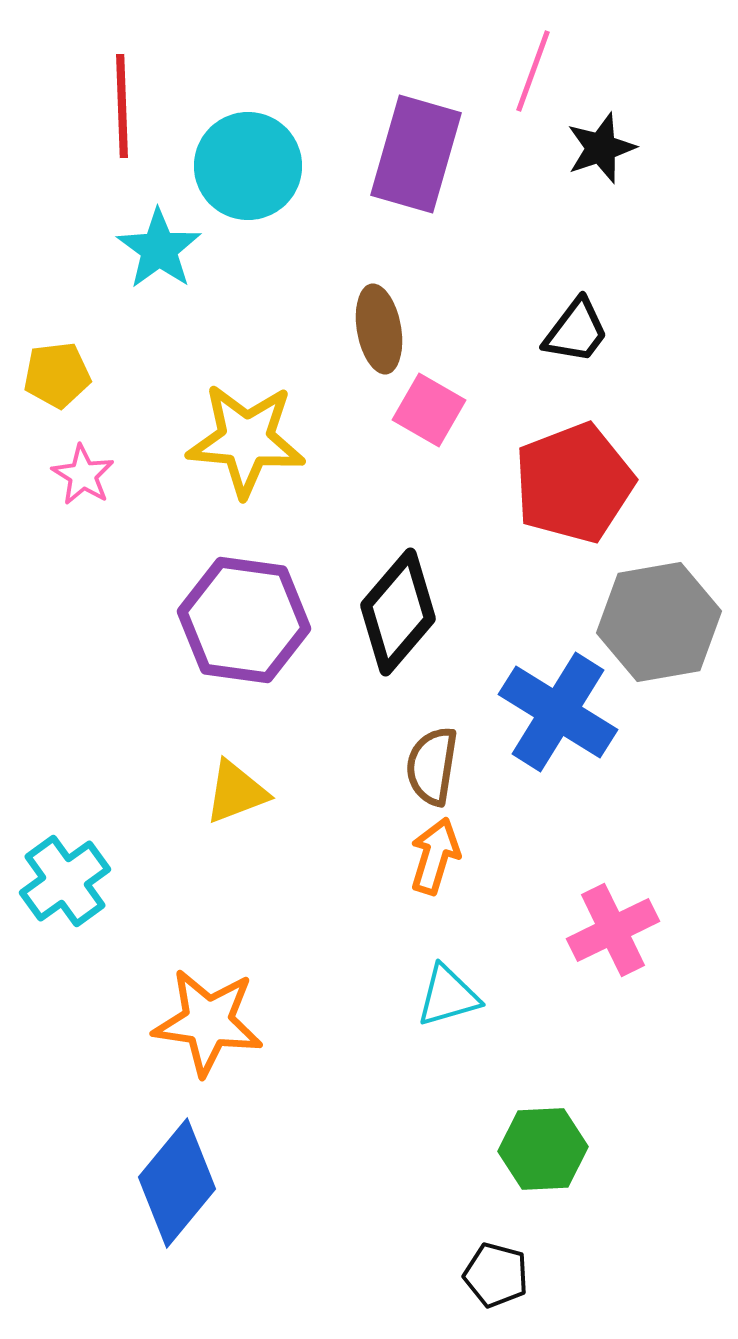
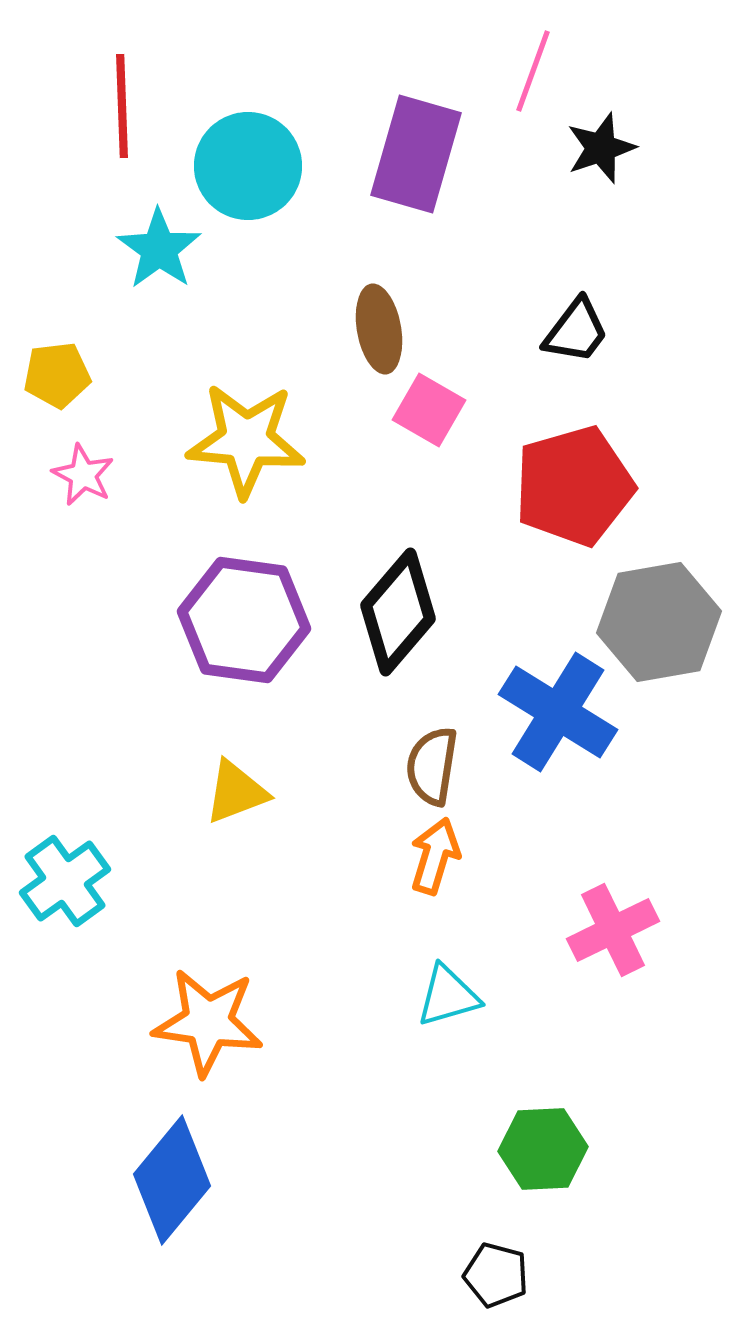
pink star: rotated 4 degrees counterclockwise
red pentagon: moved 3 px down; rotated 5 degrees clockwise
blue diamond: moved 5 px left, 3 px up
